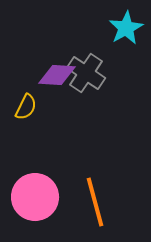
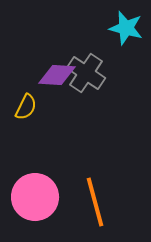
cyan star: rotated 28 degrees counterclockwise
